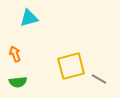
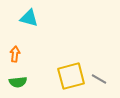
cyan triangle: rotated 30 degrees clockwise
orange arrow: rotated 28 degrees clockwise
yellow square: moved 10 px down
